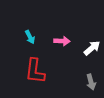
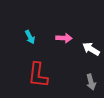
pink arrow: moved 2 px right, 3 px up
white arrow: moved 1 px left, 1 px down; rotated 108 degrees counterclockwise
red L-shape: moved 3 px right, 4 px down
